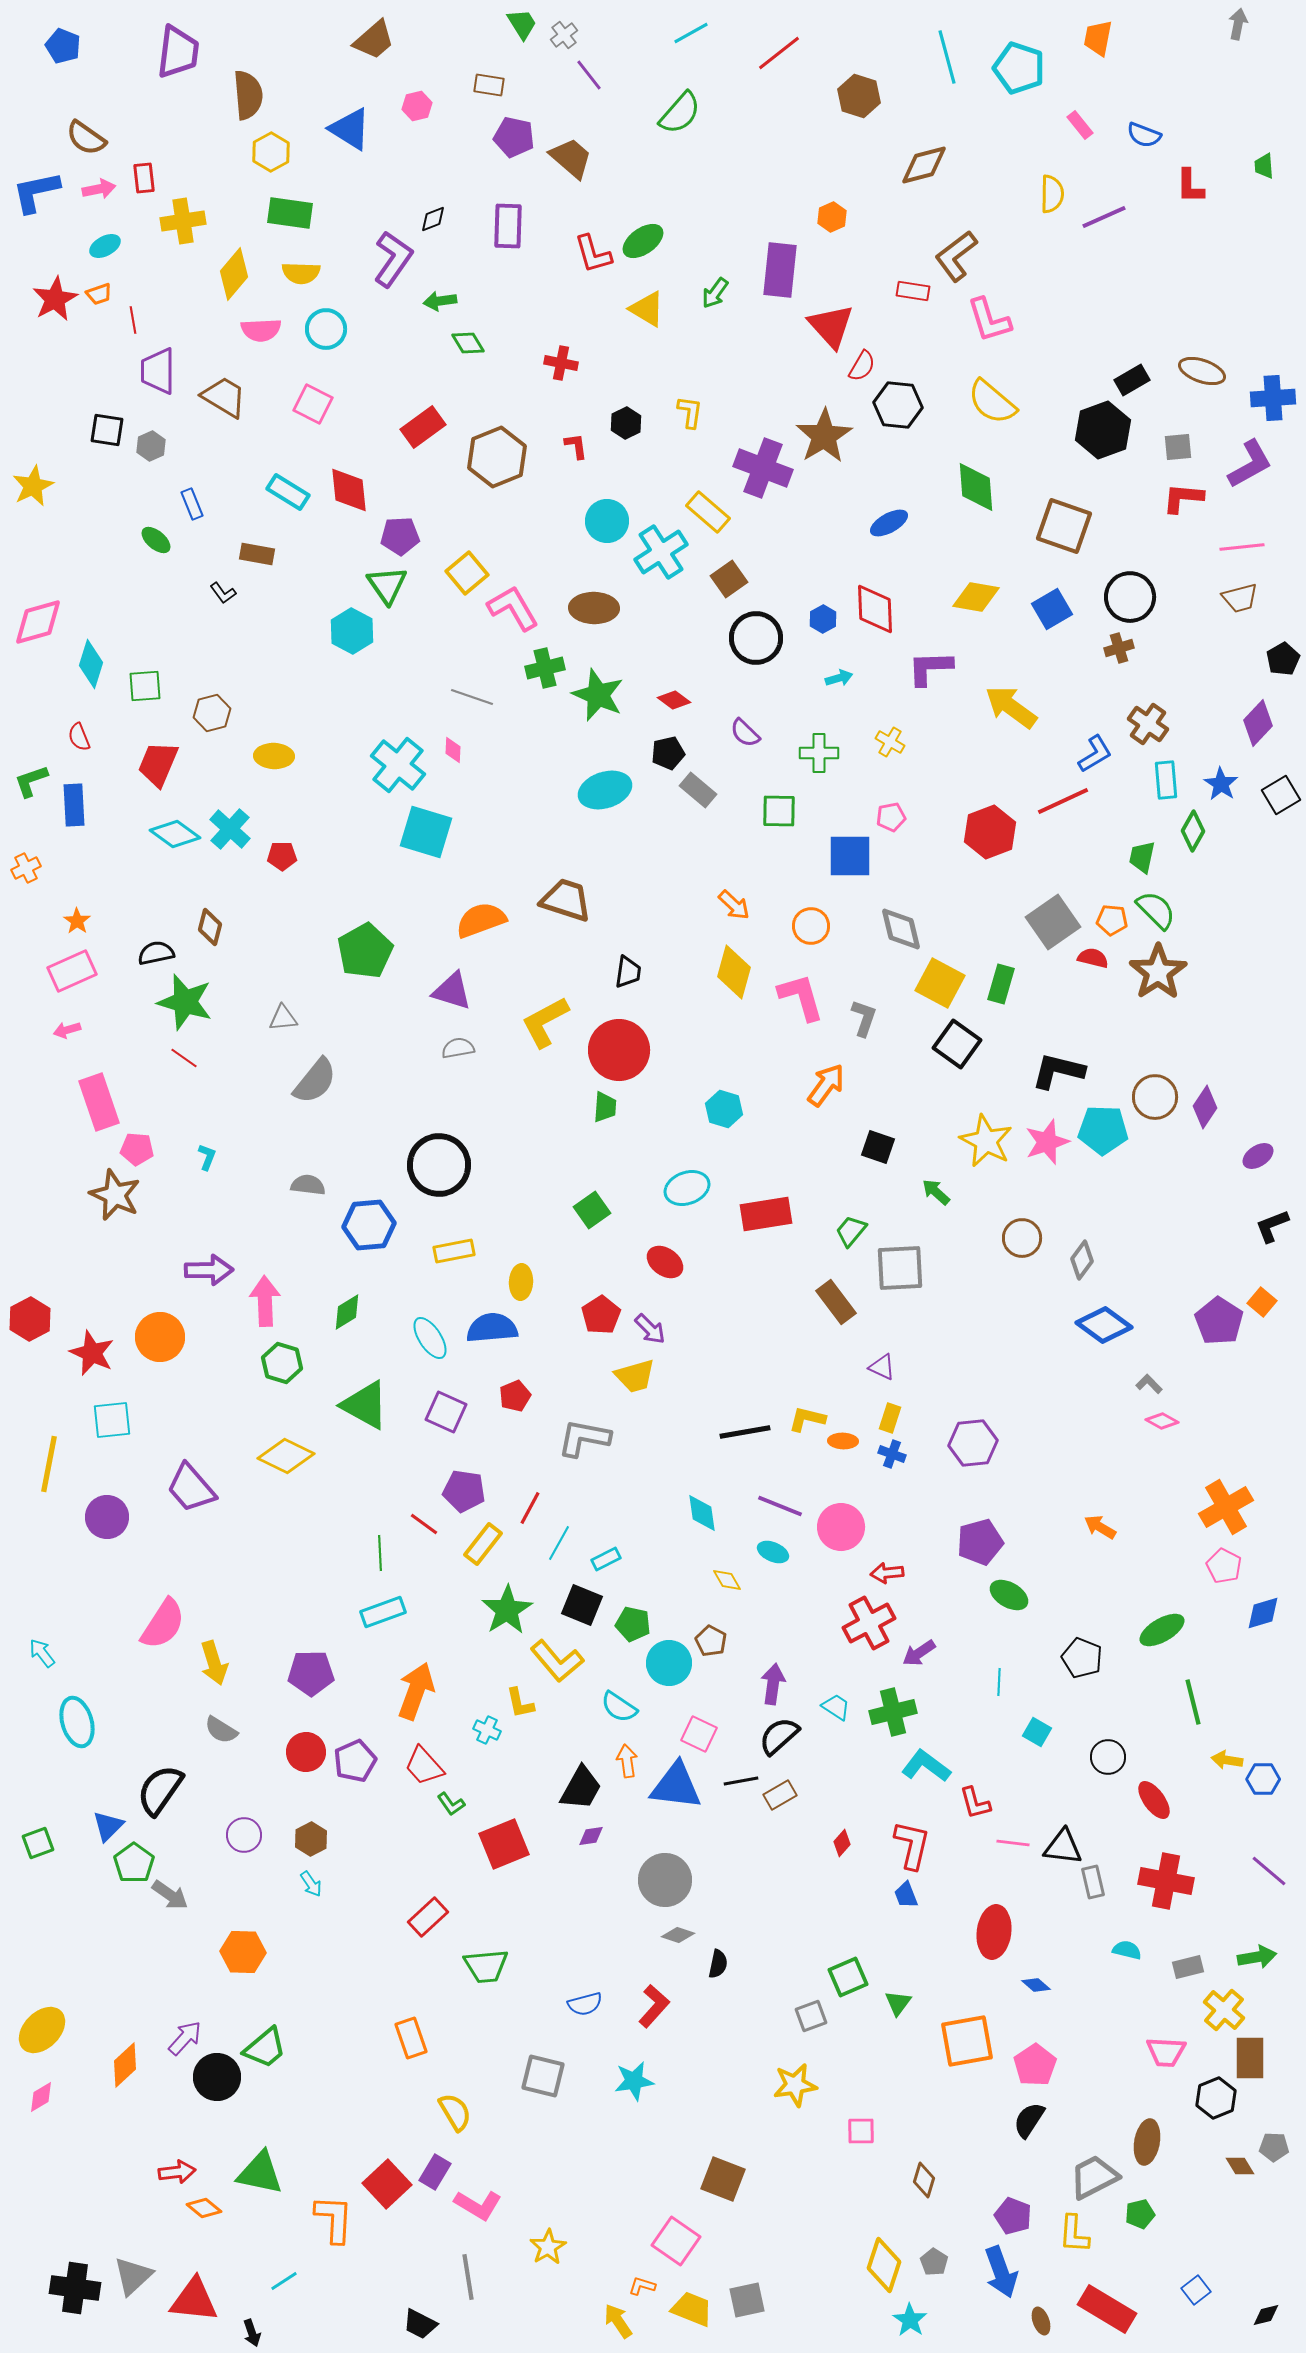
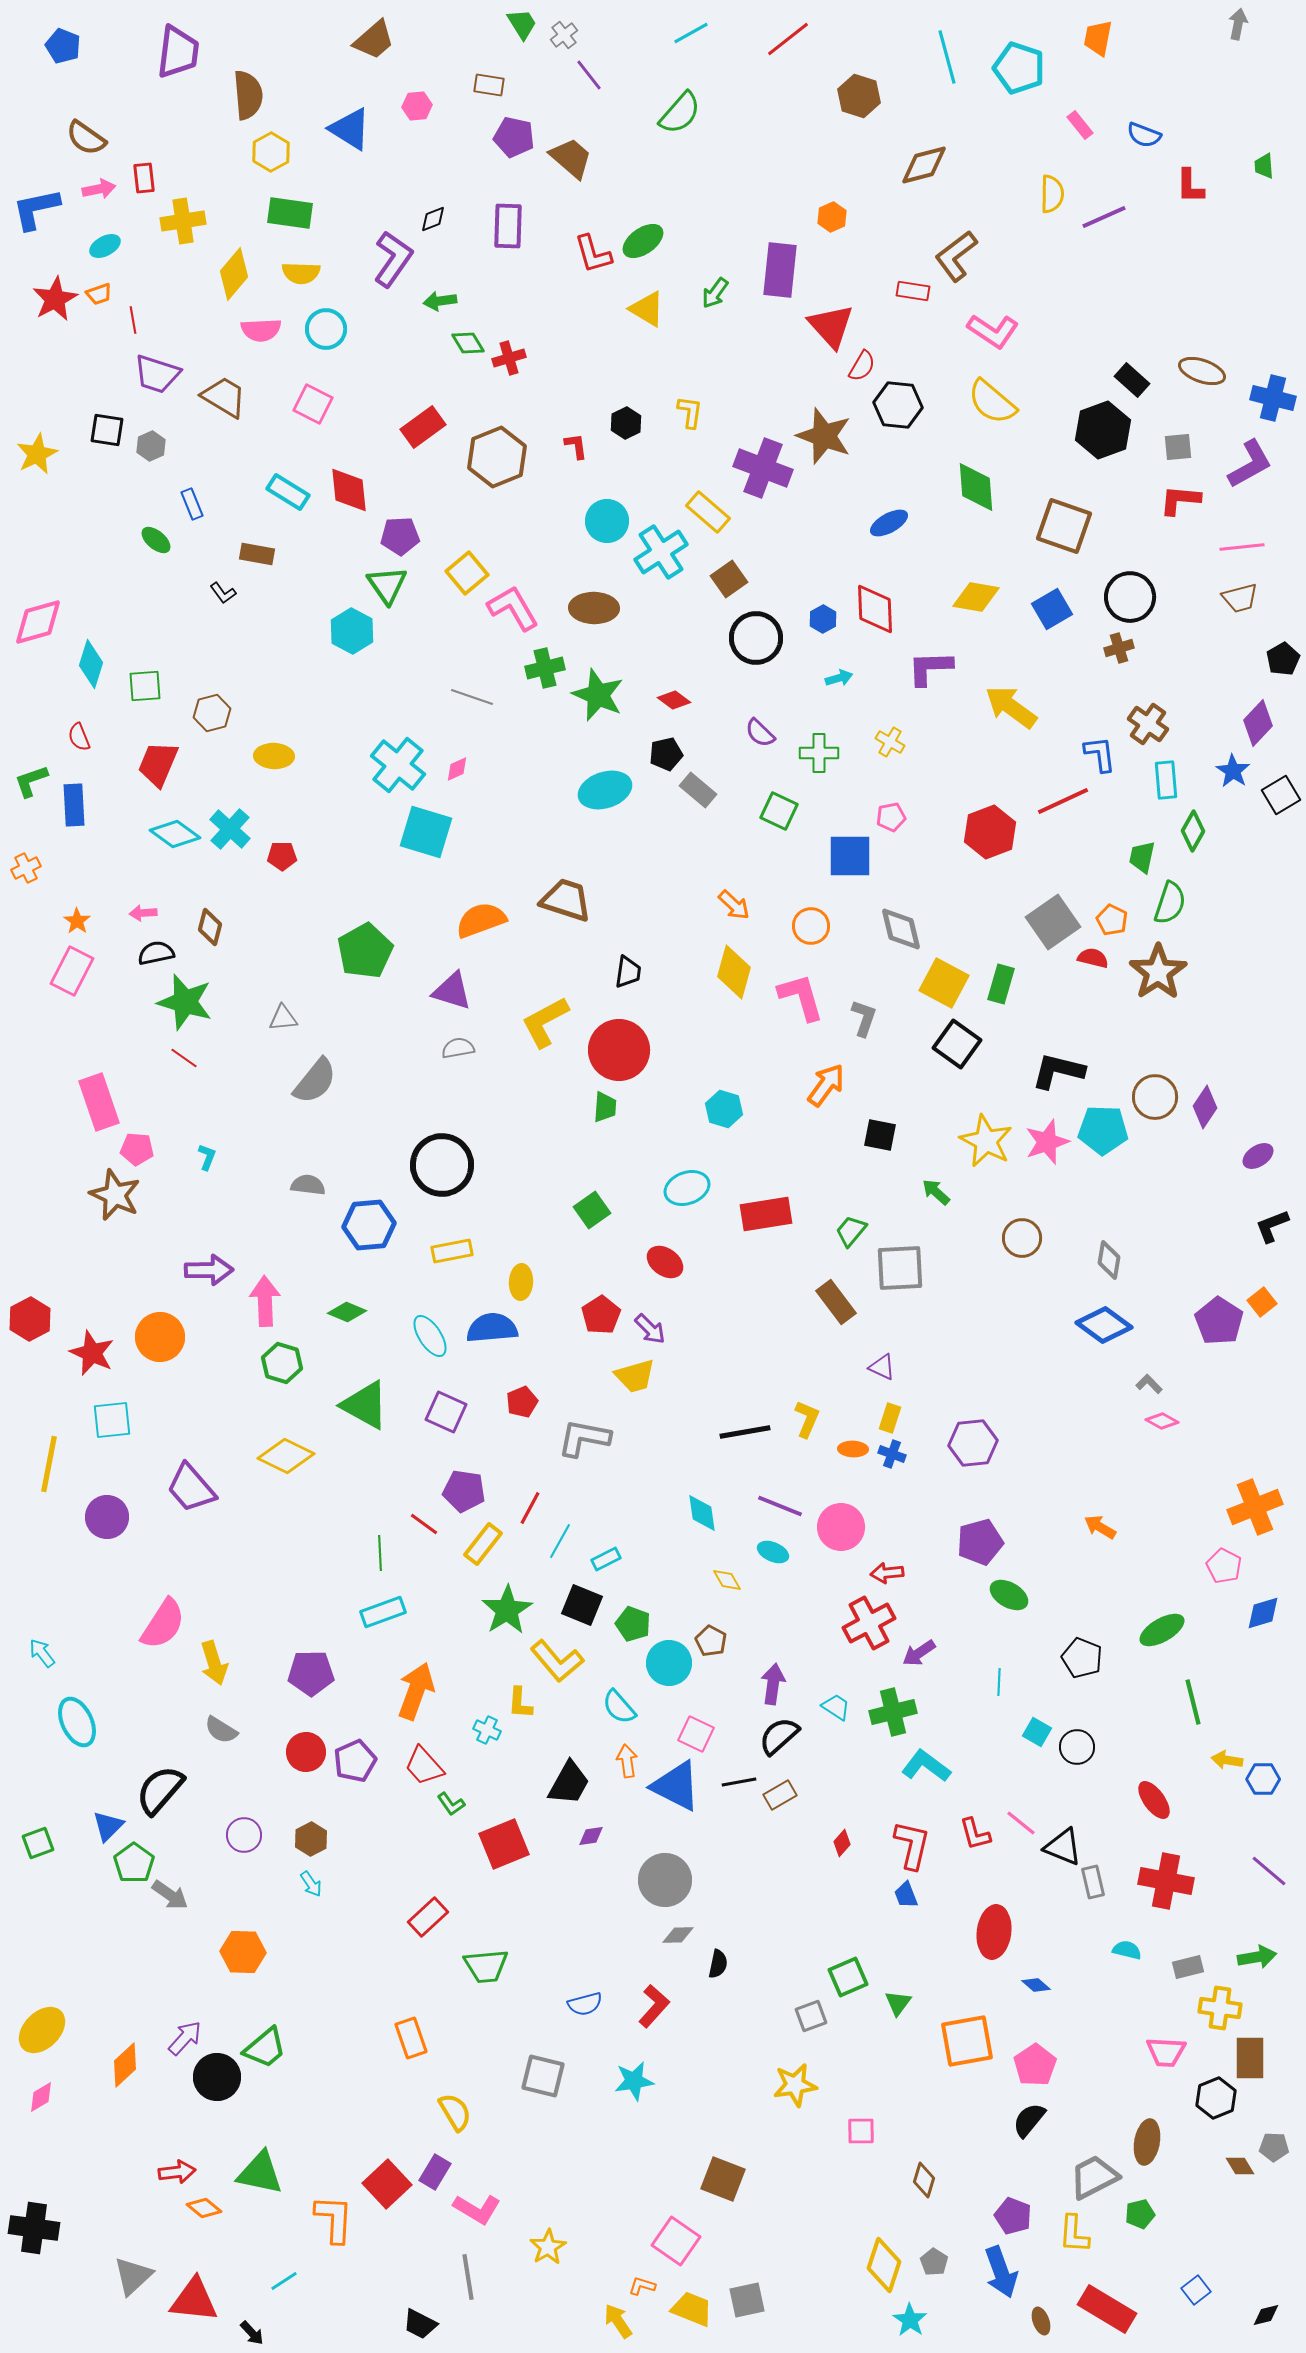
red line at (779, 53): moved 9 px right, 14 px up
pink hexagon at (417, 106): rotated 8 degrees clockwise
blue L-shape at (36, 192): moved 17 px down
pink L-shape at (989, 320): moved 4 px right, 11 px down; rotated 39 degrees counterclockwise
red cross at (561, 363): moved 52 px left, 5 px up; rotated 28 degrees counterclockwise
purple trapezoid at (158, 371): moved 1 px left, 3 px down; rotated 72 degrees counterclockwise
black rectangle at (1132, 380): rotated 72 degrees clockwise
blue cross at (1273, 398): rotated 18 degrees clockwise
brown star at (824, 436): rotated 20 degrees counterclockwise
yellow star at (33, 486): moved 4 px right, 32 px up
red L-shape at (1183, 498): moved 3 px left, 2 px down
purple semicircle at (745, 733): moved 15 px right
pink diamond at (453, 750): moved 4 px right, 19 px down; rotated 64 degrees clockwise
black pentagon at (668, 753): moved 2 px left, 1 px down
blue L-shape at (1095, 754): moved 5 px right; rotated 66 degrees counterclockwise
blue star at (1221, 784): moved 12 px right, 13 px up
green square at (779, 811): rotated 24 degrees clockwise
green semicircle at (1156, 910): moved 14 px right, 7 px up; rotated 63 degrees clockwise
orange pentagon at (1112, 920): rotated 20 degrees clockwise
pink rectangle at (72, 971): rotated 39 degrees counterclockwise
yellow square at (940, 983): moved 4 px right
pink arrow at (67, 1030): moved 76 px right, 117 px up; rotated 12 degrees clockwise
black square at (878, 1147): moved 2 px right, 12 px up; rotated 8 degrees counterclockwise
black circle at (439, 1165): moved 3 px right
yellow rectangle at (454, 1251): moved 2 px left
gray diamond at (1082, 1260): moved 27 px right; rotated 27 degrees counterclockwise
orange square at (1262, 1302): rotated 12 degrees clockwise
green diamond at (347, 1312): rotated 54 degrees clockwise
cyan ellipse at (430, 1338): moved 2 px up
red pentagon at (515, 1396): moved 7 px right, 6 px down
yellow L-shape at (807, 1419): rotated 99 degrees clockwise
orange ellipse at (843, 1441): moved 10 px right, 8 px down
orange cross at (1226, 1507): moved 29 px right; rotated 8 degrees clockwise
cyan line at (559, 1543): moved 1 px right, 2 px up
green pentagon at (633, 1624): rotated 8 degrees clockwise
yellow L-shape at (520, 1703): rotated 16 degrees clockwise
cyan semicircle at (619, 1707): rotated 15 degrees clockwise
cyan ellipse at (77, 1722): rotated 9 degrees counterclockwise
pink square at (699, 1734): moved 3 px left
black circle at (1108, 1757): moved 31 px left, 10 px up
black line at (741, 1781): moved 2 px left, 1 px down
blue triangle at (676, 1786): rotated 20 degrees clockwise
black trapezoid at (581, 1788): moved 12 px left, 5 px up
black semicircle at (160, 1790): rotated 6 degrees clockwise
red L-shape at (975, 1803): moved 31 px down
pink line at (1013, 1843): moved 8 px right, 20 px up; rotated 32 degrees clockwise
black triangle at (1063, 1847): rotated 15 degrees clockwise
gray diamond at (678, 1935): rotated 20 degrees counterclockwise
yellow cross at (1224, 2010): moved 4 px left, 2 px up; rotated 33 degrees counterclockwise
black semicircle at (1029, 2120): rotated 6 degrees clockwise
pink L-shape at (478, 2205): moved 1 px left, 4 px down
black cross at (75, 2288): moved 41 px left, 60 px up
black arrow at (252, 2333): rotated 24 degrees counterclockwise
